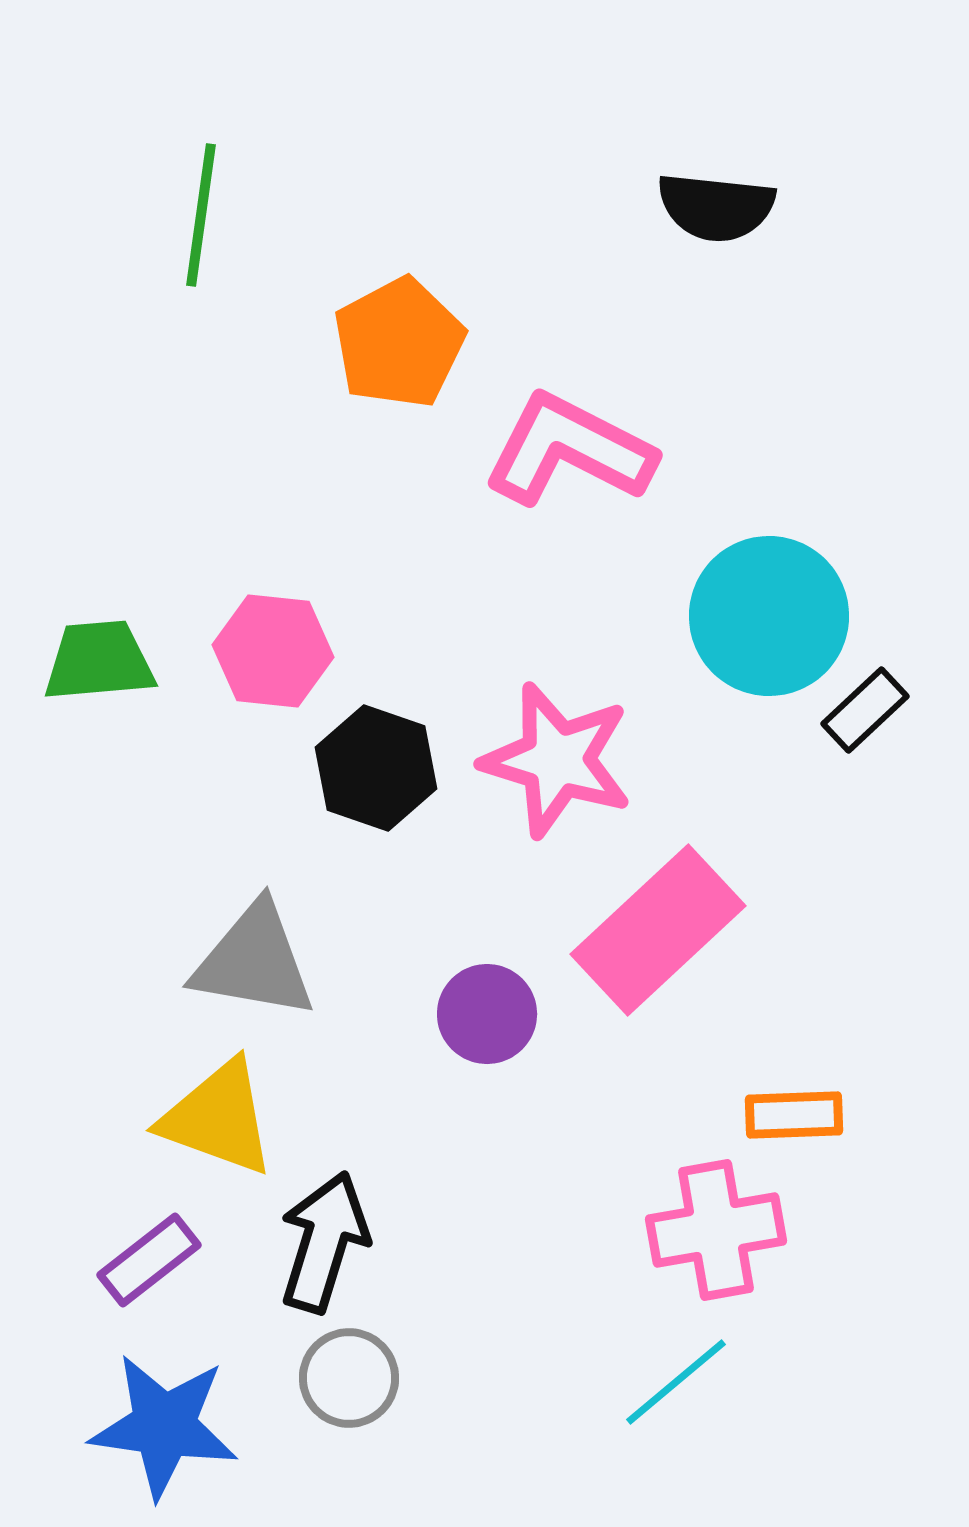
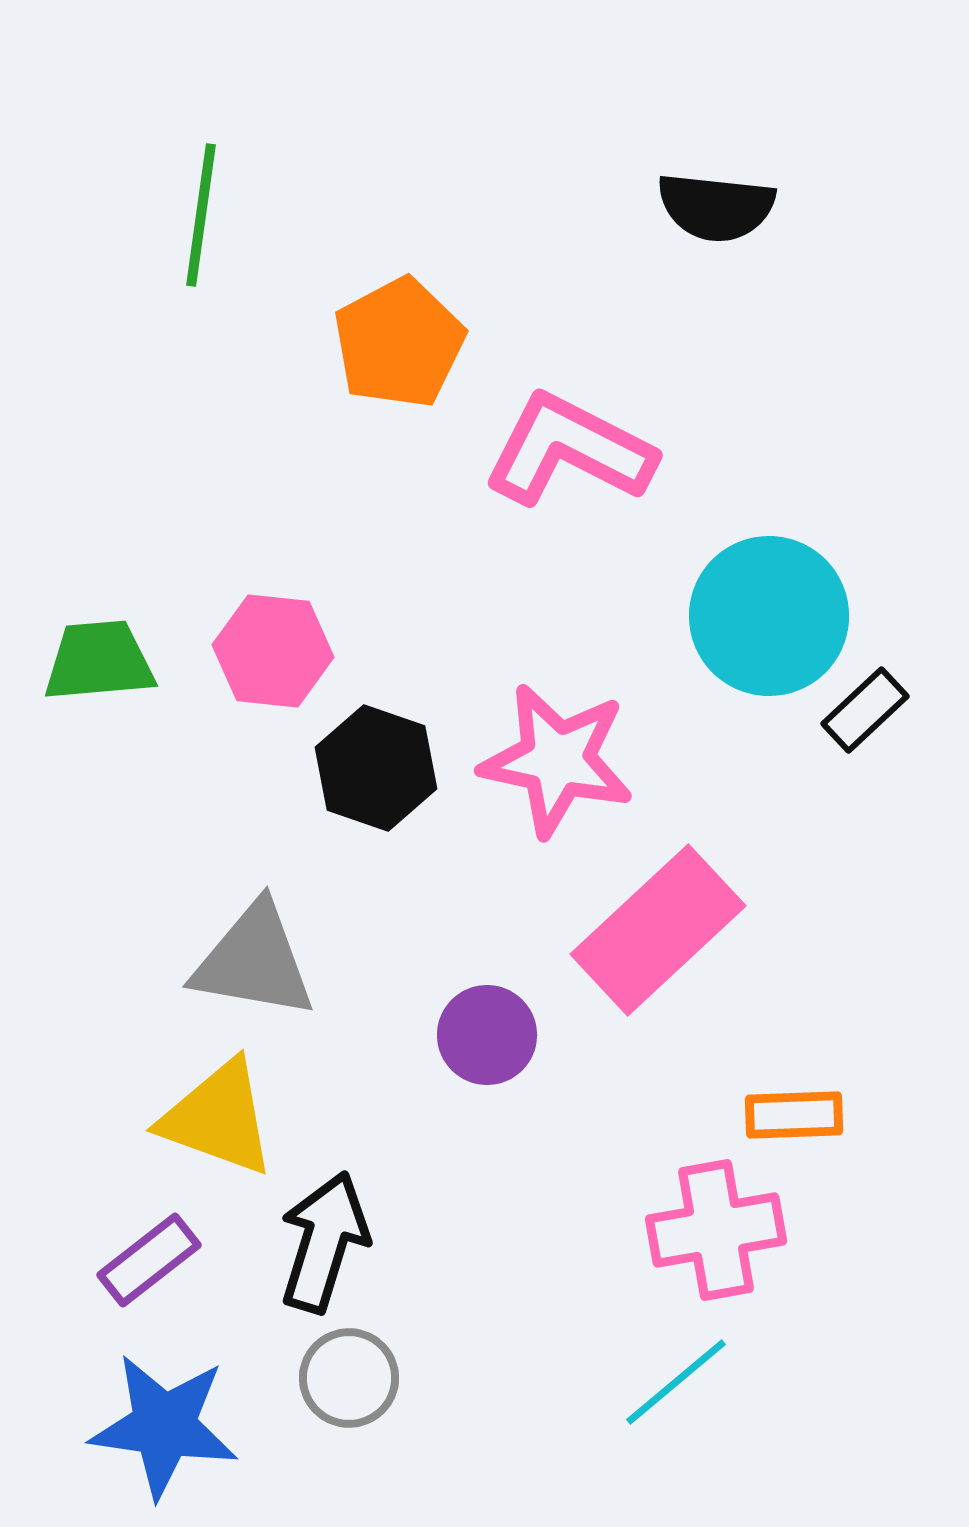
pink star: rotated 5 degrees counterclockwise
purple circle: moved 21 px down
